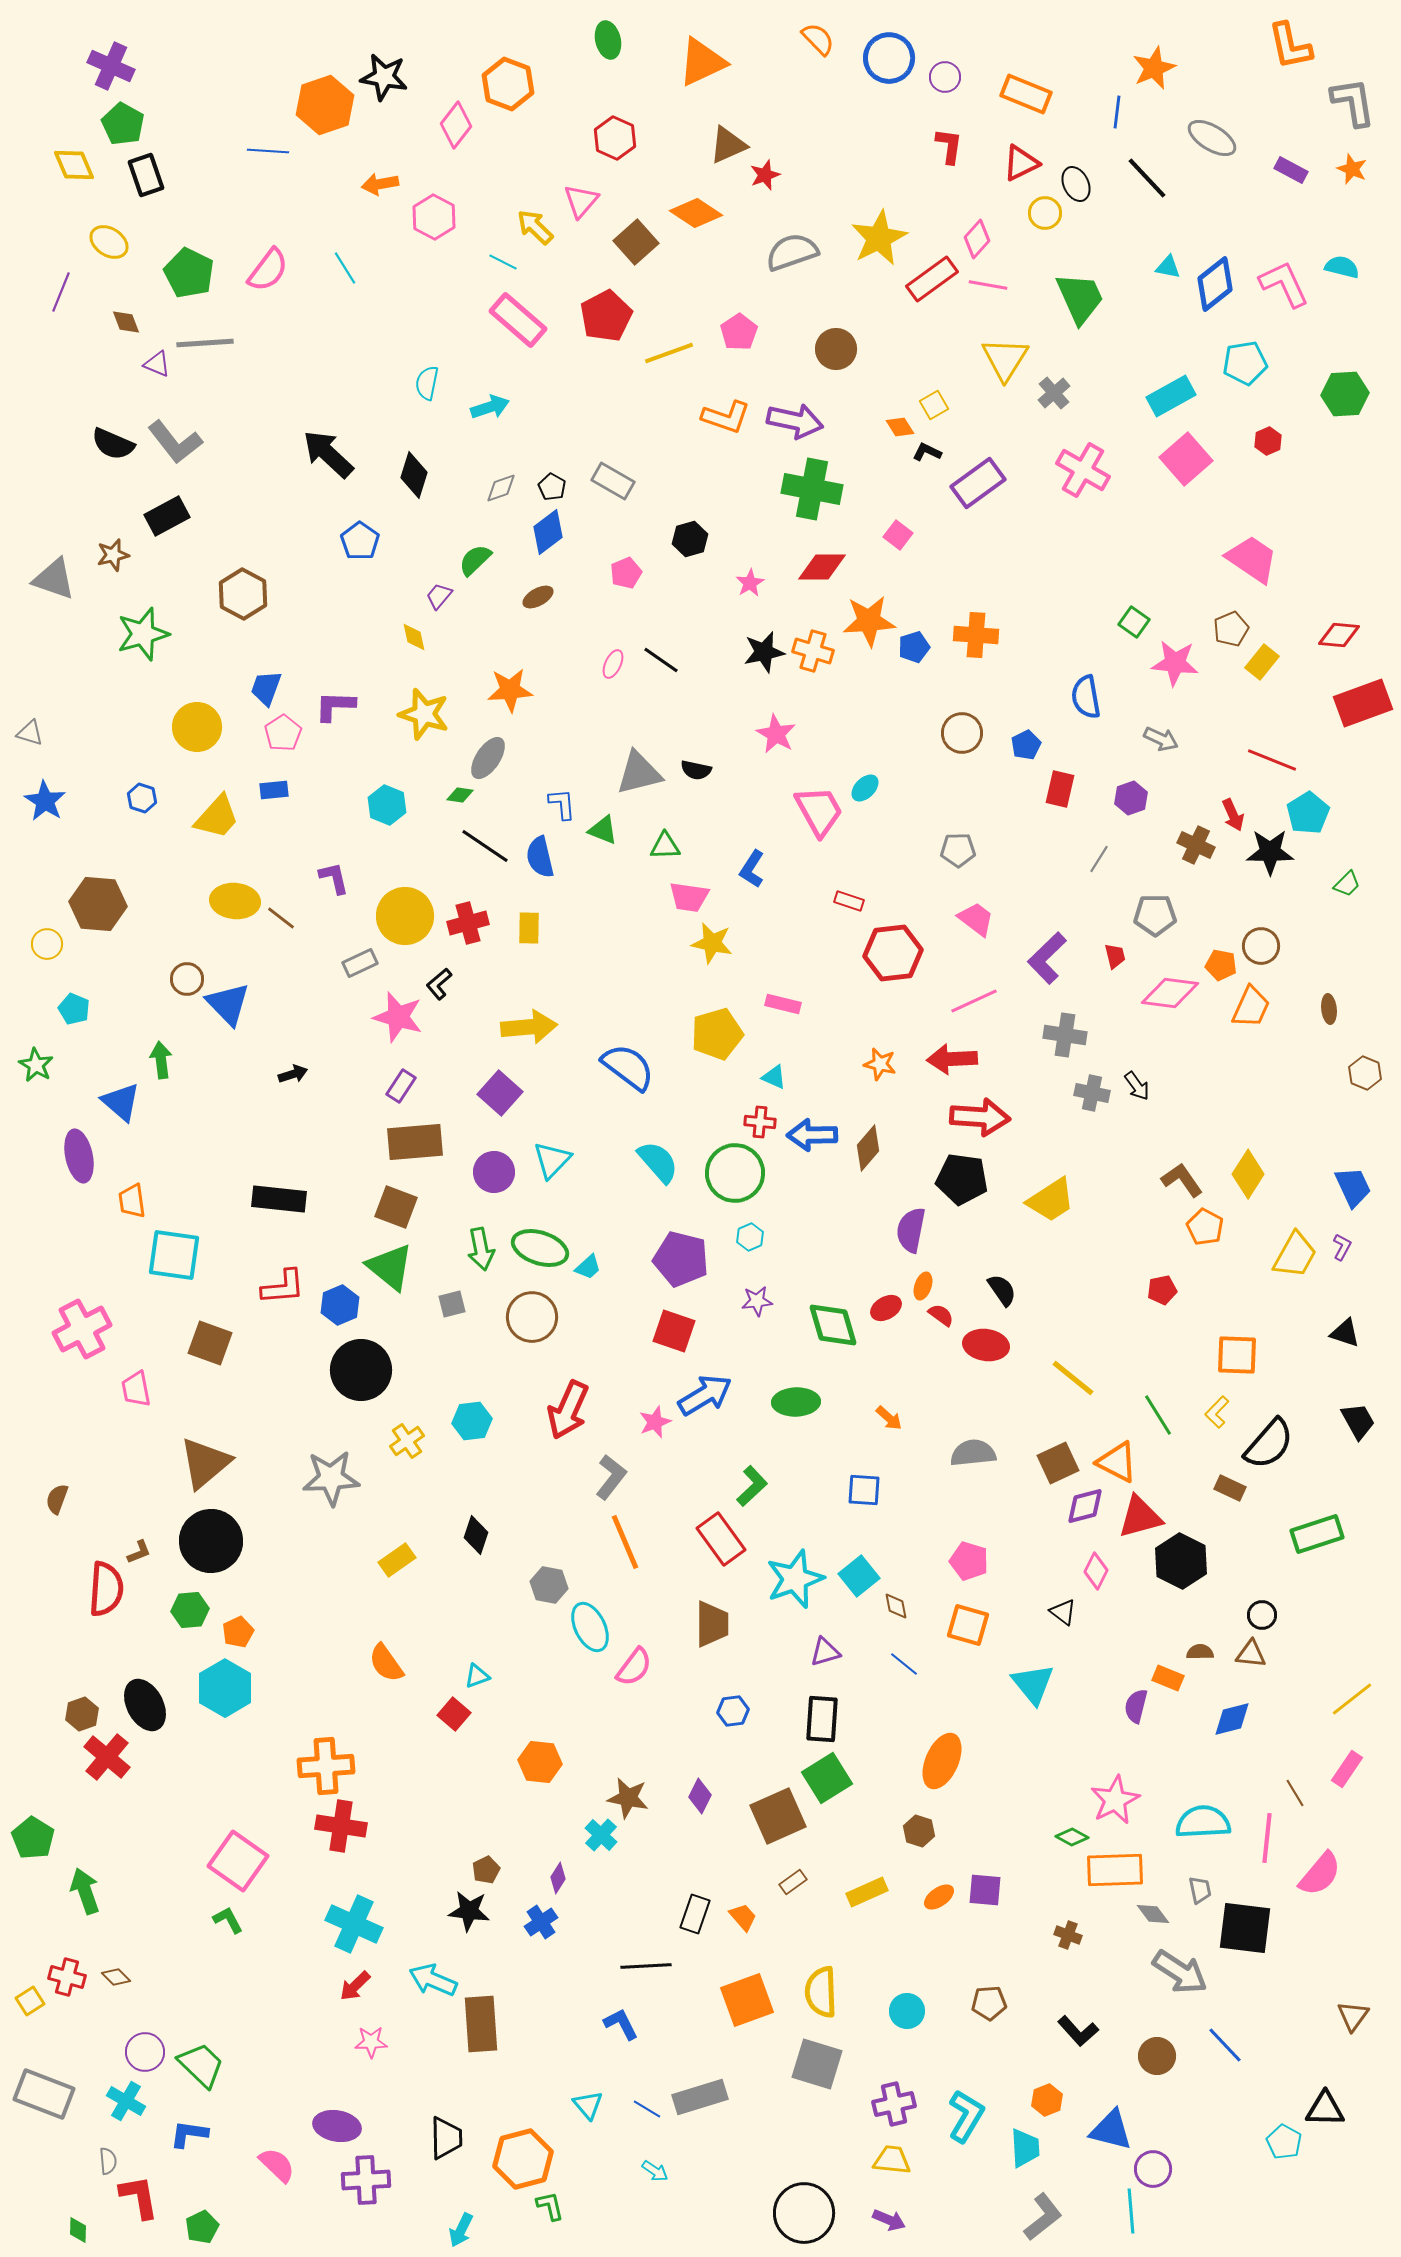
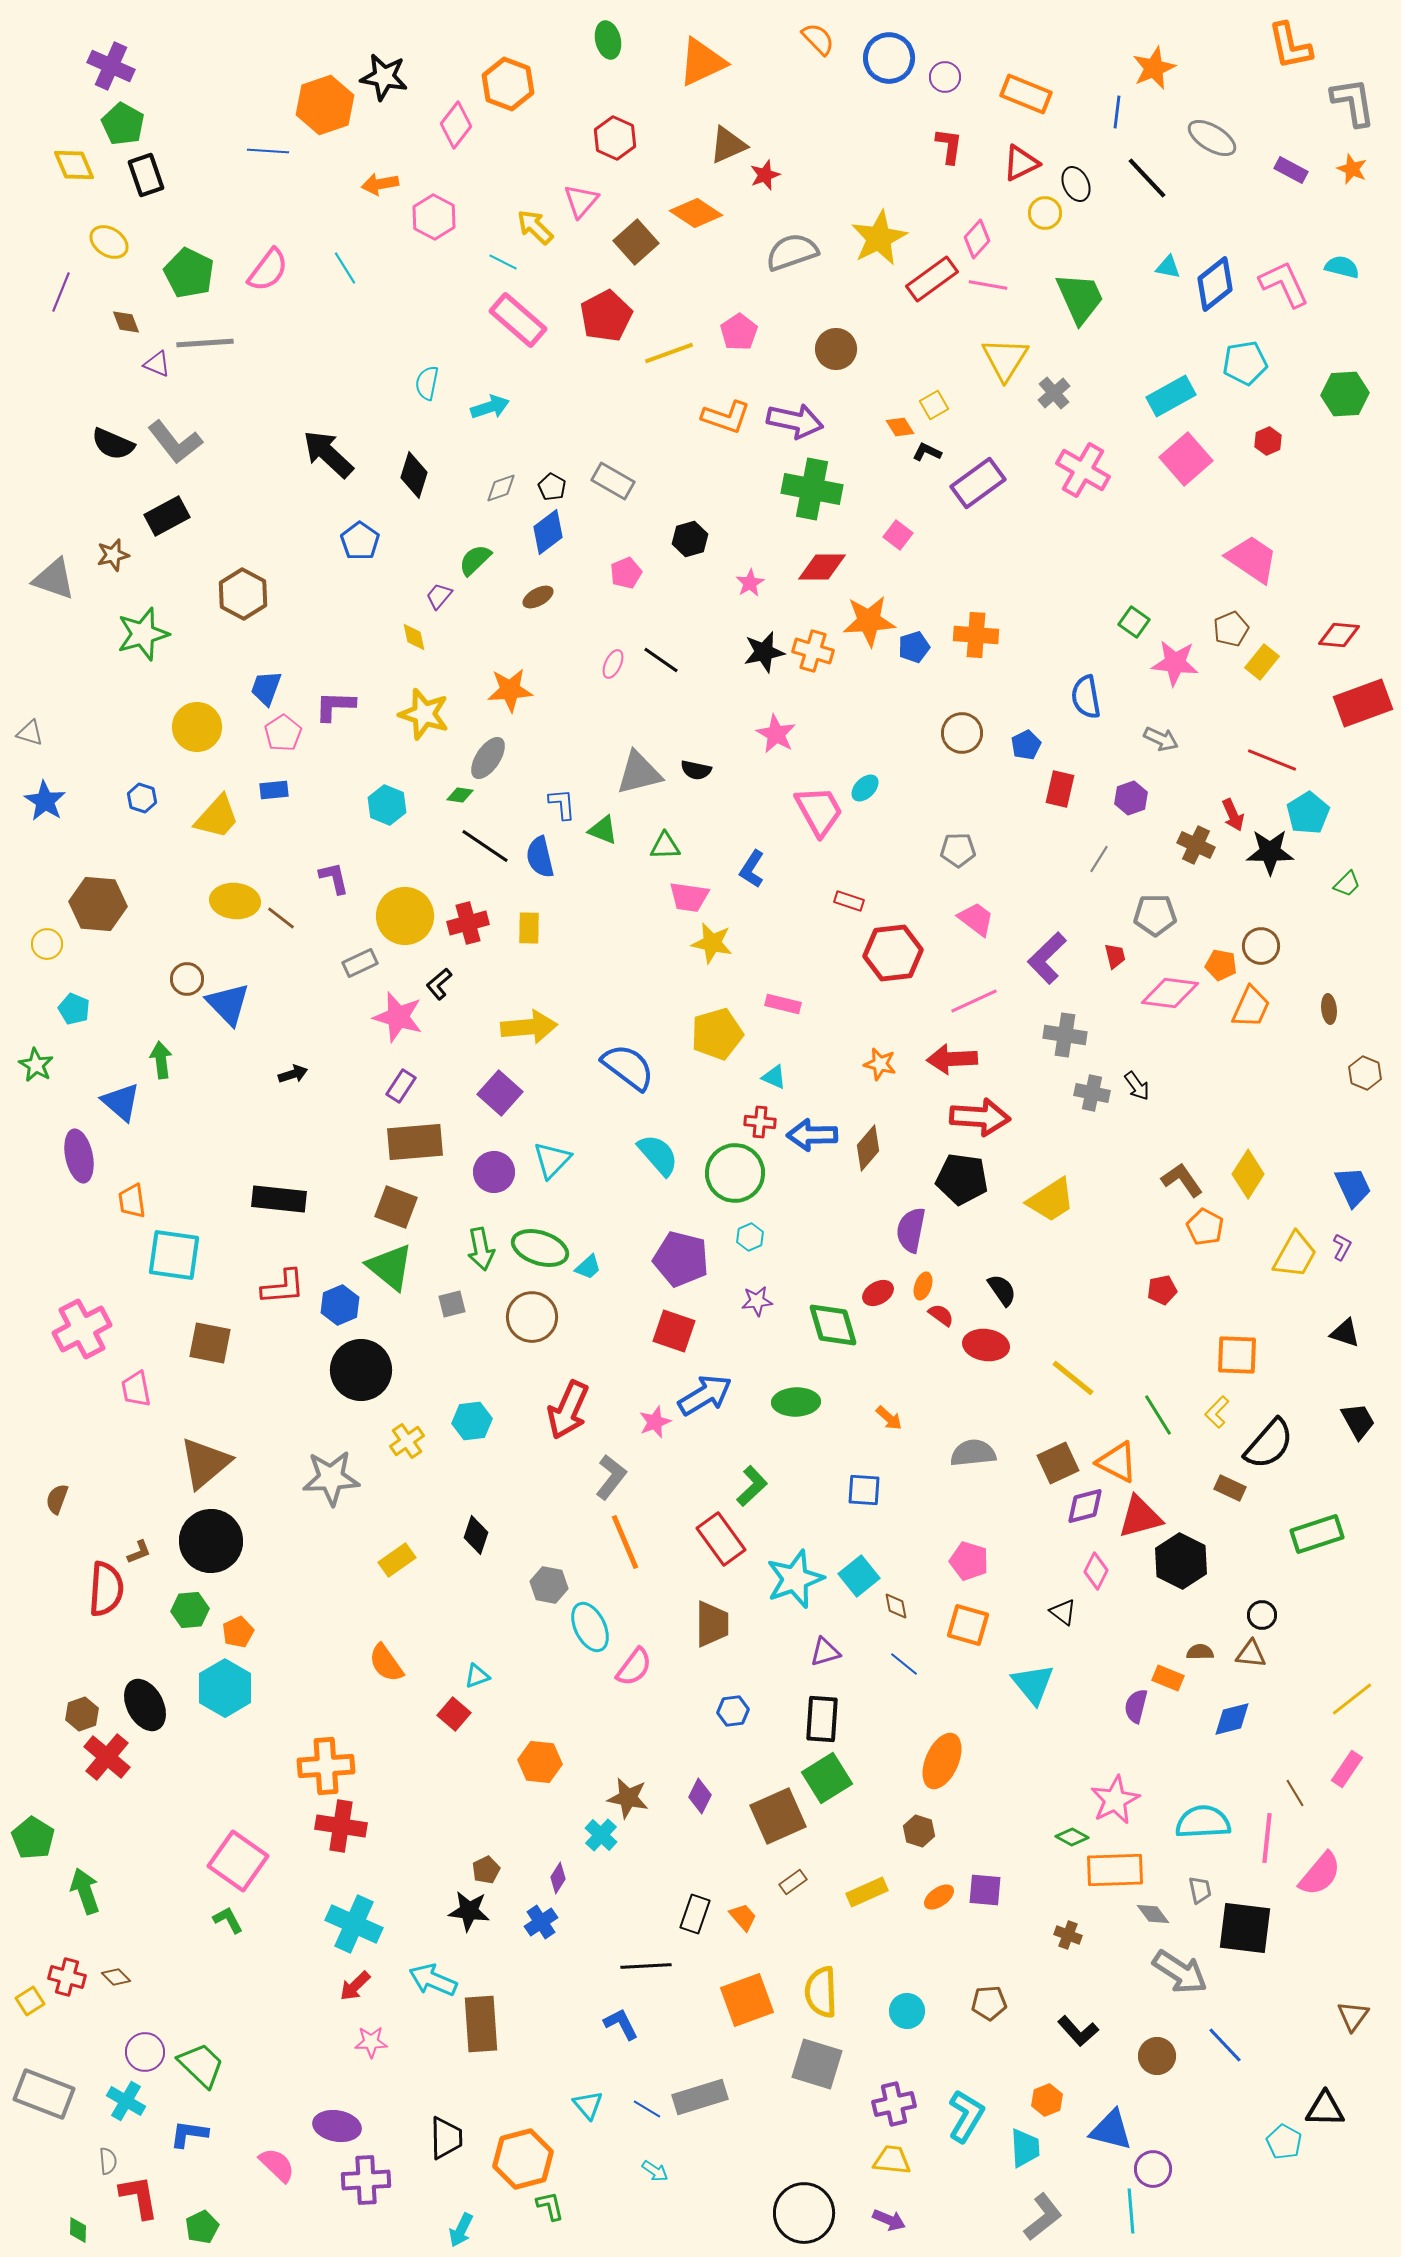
cyan semicircle at (658, 1162): moved 7 px up
red ellipse at (886, 1308): moved 8 px left, 15 px up
brown square at (210, 1343): rotated 9 degrees counterclockwise
